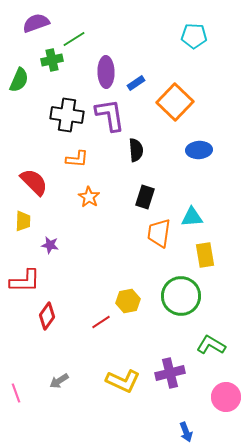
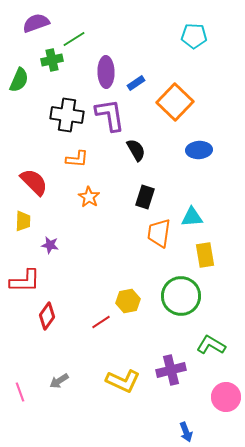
black semicircle: rotated 25 degrees counterclockwise
purple cross: moved 1 px right, 3 px up
pink line: moved 4 px right, 1 px up
